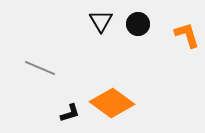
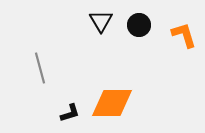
black circle: moved 1 px right, 1 px down
orange L-shape: moved 3 px left
gray line: rotated 52 degrees clockwise
orange diamond: rotated 36 degrees counterclockwise
